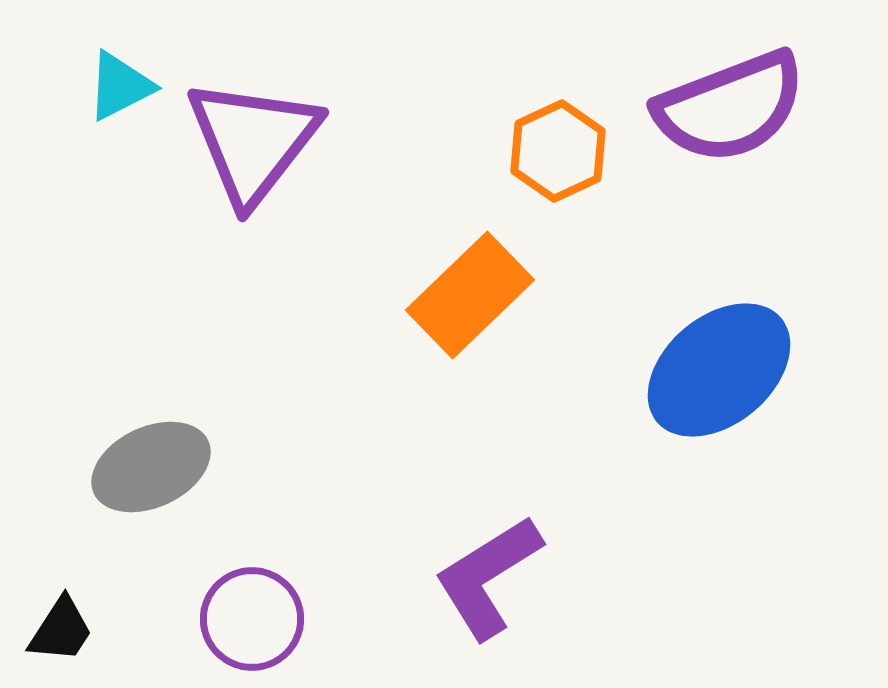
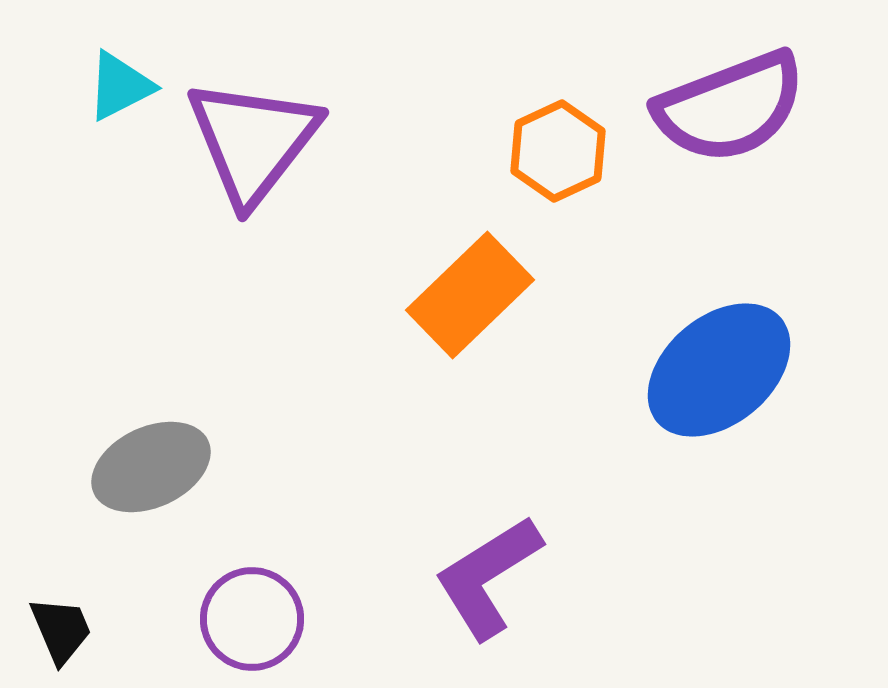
black trapezoid: rotated 56 degrees counterclockwise
